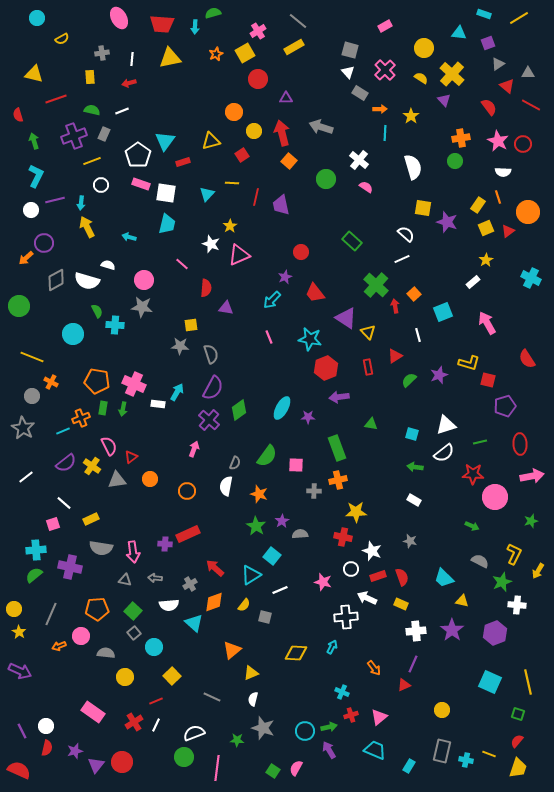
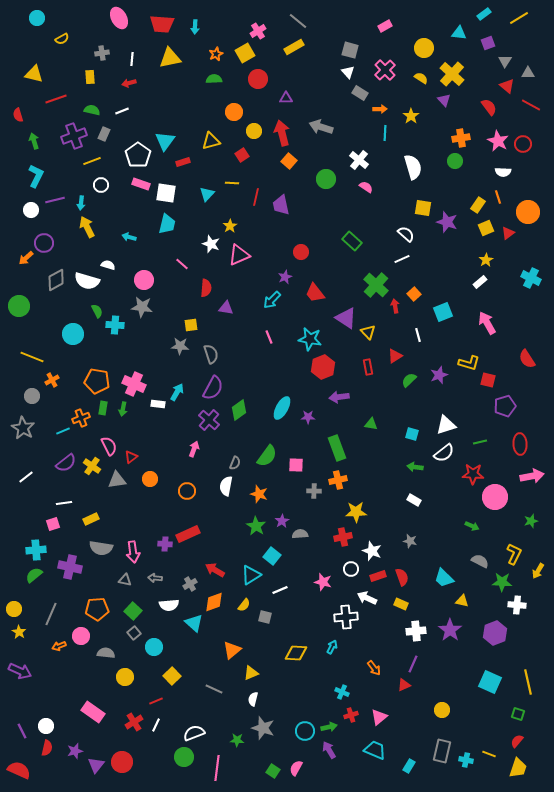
green semicircle at (213, 13): moved 1 px right, 66 px down; rotated 14 degrees clockwise
cyan rectangle at (484, 14): rotated 56 degrees counterclockwise
gray triangle at (498, 64): moved 7 px right, 3 px up; rotated 24 degrees counterclockwise
red triangle at (508, 231): moved 2 px down
white rectangle at (473, 282): moved 7 px right
red hexagon at (326, 368): moved 3 px left, 1 px up
orange cross at (51, 382): moved 1 px right, 2 px up; rotated 32 degrees clockwise
white line at (64, 503): rotated 49 degrees counterclockwise
red cross at (343, 537): rotated 24 degrees counterclockwise
red arrow at (215, 568): moved 2 px down; rotated 12 degrees counterclockwise
green star at (502, 582): rotated 24 degrees clockwise
purple star at (452, 630): moved 2 px left
gray line at (212, 697): moved 2 px right, 8 px up
